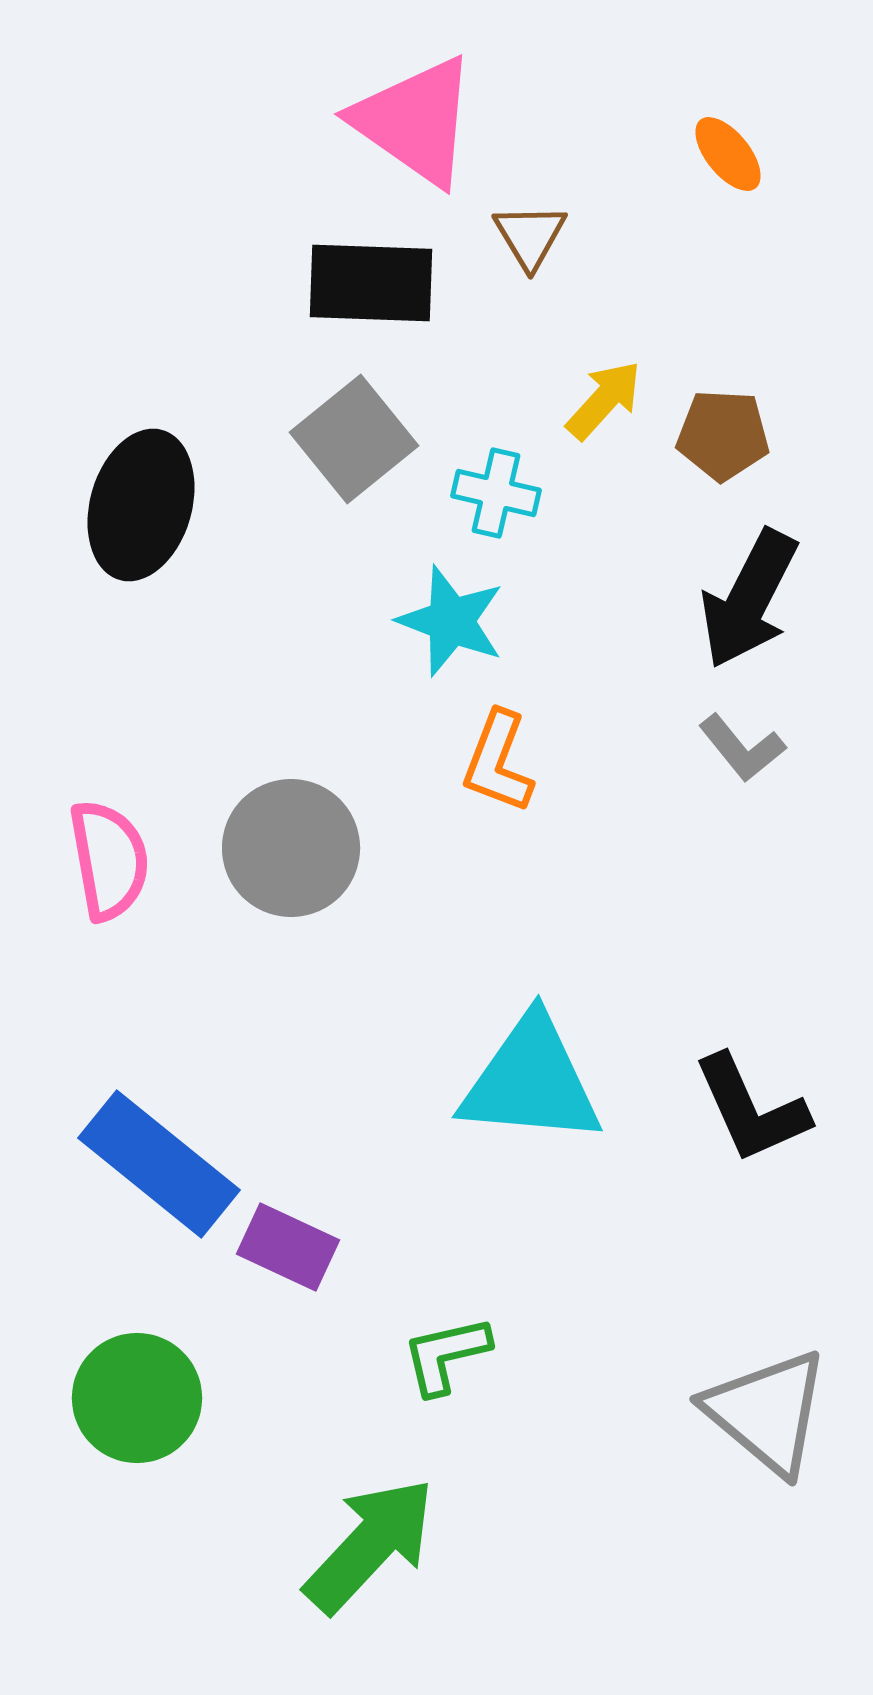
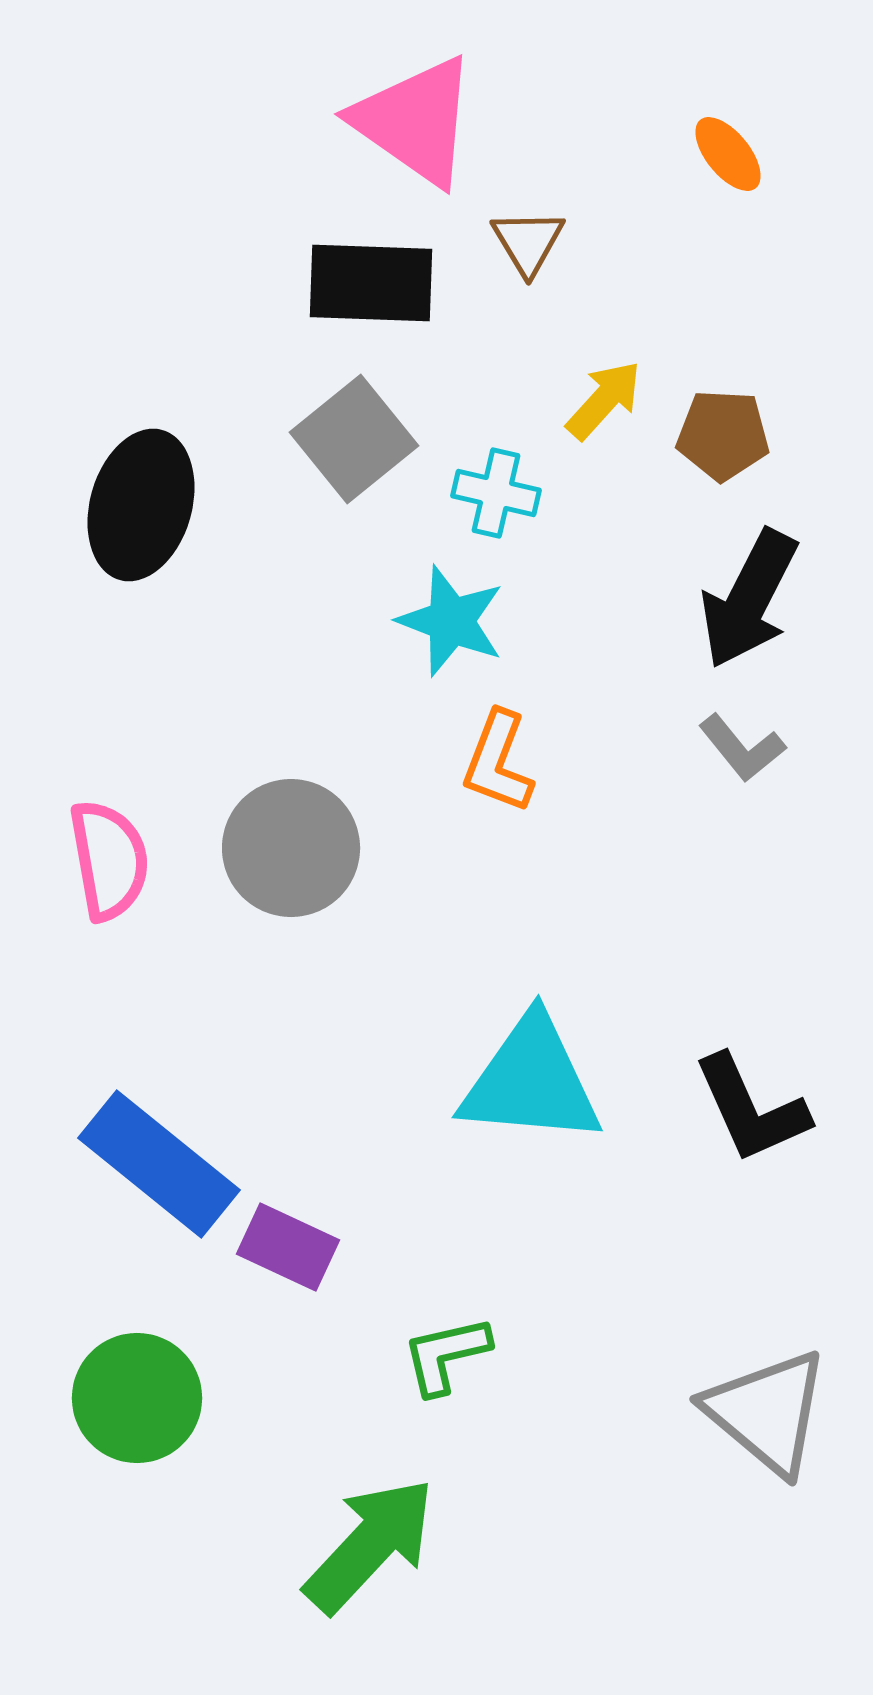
brown triangle: moved 2 px left, 6 px down
